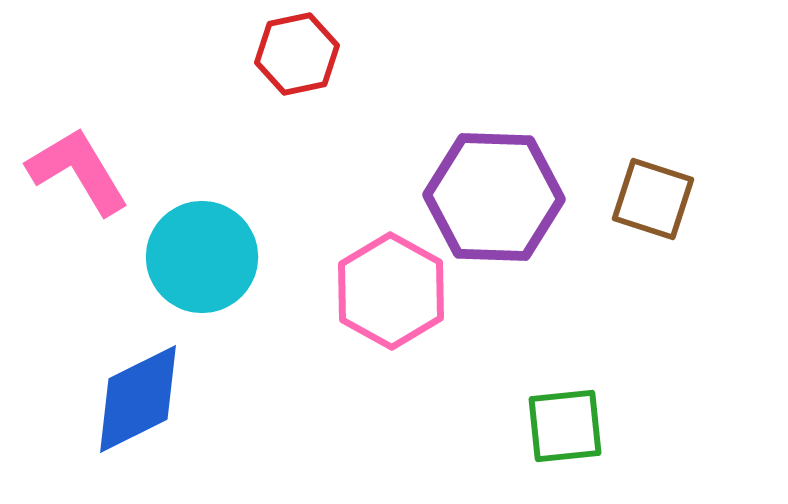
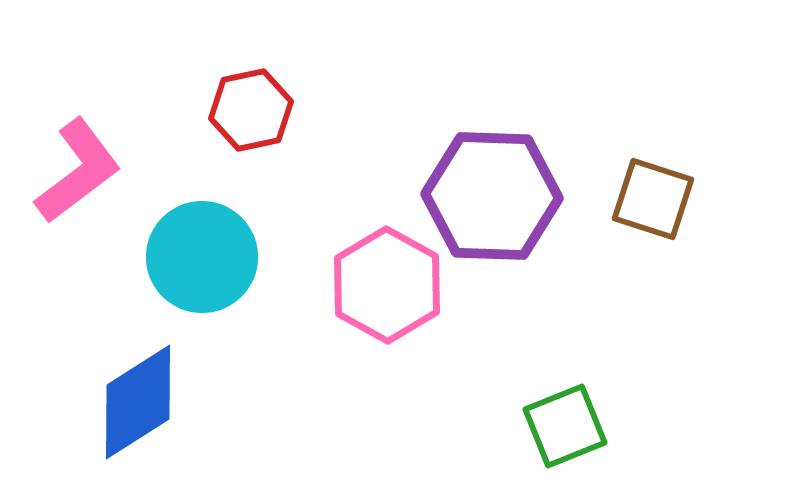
red hexagon: moved 46 px left, 56 px down
pink L-shape: rotated 84 degrees clockwise
purple hexagon: moved 2 px left, 1 px up
pink hexagon: moved 4 px left, 6 px up
blue diamond: moved 3 px down; rotated 6 degrees counterclockwise
green square: rotated 16 degrees counterclockwise
